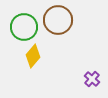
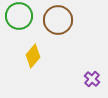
green circle: moved 5 px left, 11 px up
